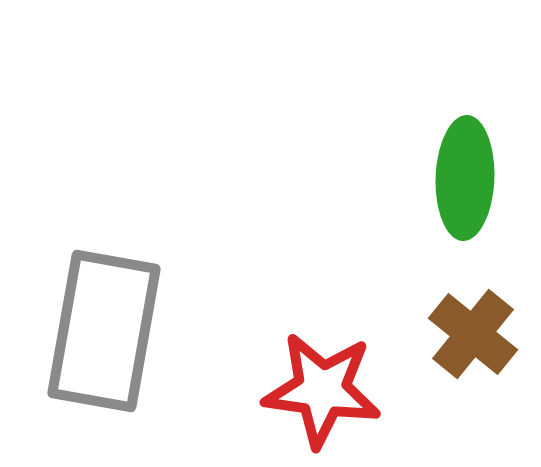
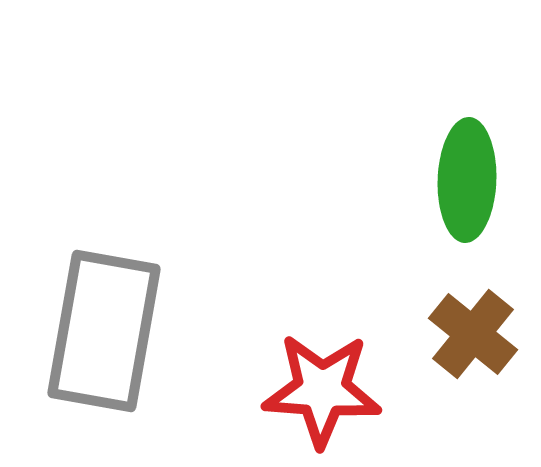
green ellipse: moved 2 px right, 2 px down
red star: rotated 4 degrees counterclockwise
